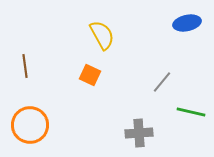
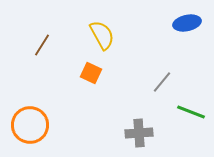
brown line: moved 17 px right, 21 px up; rotated 40 degrees clockwise
orange square: moved 1 px right, 2 px up
green line: rotated 8 degrees clockwise
